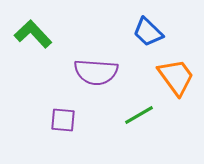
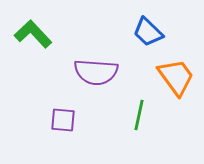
green line: rotated 48 degrees counterclockwise
